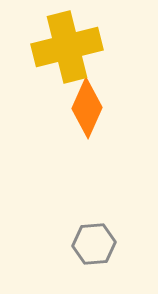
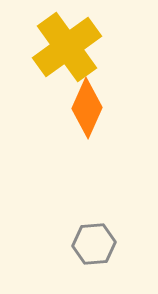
yellow cross: rotated 22 degrees counterclockwise
